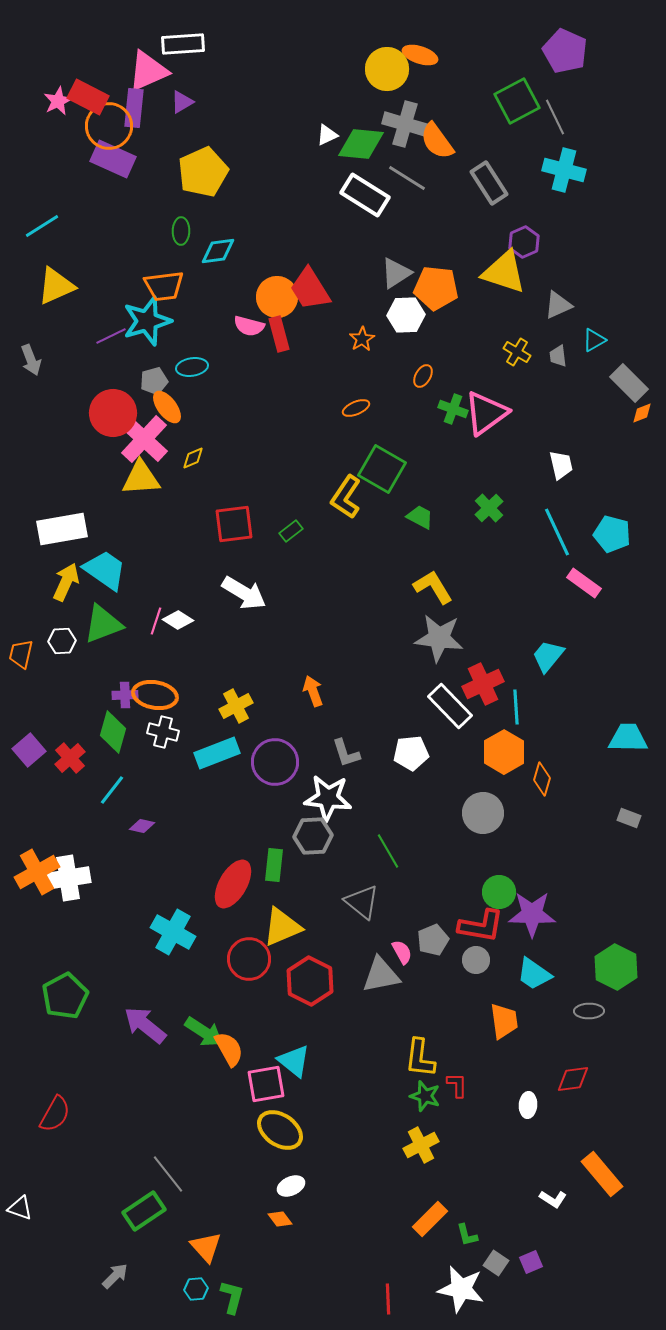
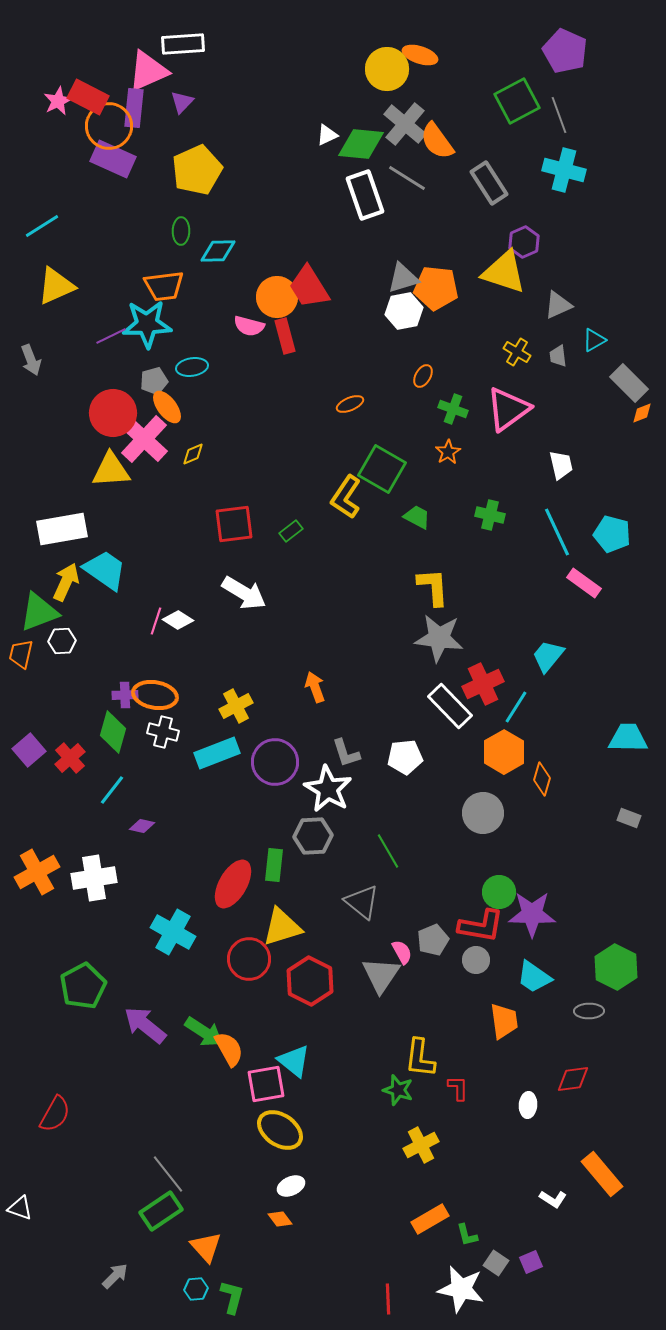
purple triangle at (182, 102): rotated 15 degrees counterclockwise
gray line at (555, 117): moved 4 px right, 2 px up; rotated 6 degrees clockwise
gray cross at (405, 124): rotated 24 degrees clockwise
yellow pentagon at (203, 172): moved 6 px left, 2 px up
white rectangle at (365, 195): rotated 39 degrees clockwise
cyan diamond at (218, 251): rotated 6 degrees clockwise
gray triangle at (396, 273): moved 7 px right, 5 px down; rotated 16 degrees clockwise
red trapezoid at (310, 289): moved 1 px left, 2 px up
white hexagon at (406, 315): moved 2 px left, 4 px up; rotated 9 degrees counterclockwise
cyan star at (147, 321): moved 3 px down; rotated 15 degrees clockwise
red rectangle at (279, 334): moved 6 px right, 2 px down
orange star at (362, 339): moved 86 px right, 113 px down
orange ellipse at (356, 408): moved 6 px left, 4 px up
pink triangle at (486, 413): moved 22 px right, 4 px up
yellow diamond at (193, 458): moved 4 px up
yellow triangle at (141, 478): moved 30 px left, 8 px up
green cross at (489, 508): moved 1 px right, 7 px down; rotated 32 degrees counterclockwise
green trapezoid at (420, 517): moved 3 px left
yellow L-shape at (433, 587): rotated 27 degrees clockwise
green triangle at (103, 624): moved 64 px left, 12 px up
orange arrow at (313, 691): moved 2 px right, 4 px up
cyan line at (516, 707): rotated 36 degrees clockwise
white pentagon at (411, 753): moved 6 px left, 4 px down
white star at (328, 798): moved 9 px up; rotated 24 degrees clockwise
white cross at (68, 878): moved 26 px right
yellow triangle at (282, 927): rotated 6 degrees clockwise
cyan trapezoid at (534, 974): moved 3 px down
gray triangle at (381, 975): rotated 45 degrees counterclockwise
green pentagon at (65, 996): moved 18 px right, 10 px up
red L-shape at (457, 1085): moved 1 px right, 3 px down
green star at (425, 1096): moved 27 px left, 6 px up
green rectangle at (144, 1211): moved 17 px right
orange rectangle at (430, 1219): rotated 15 degrees clockwise
